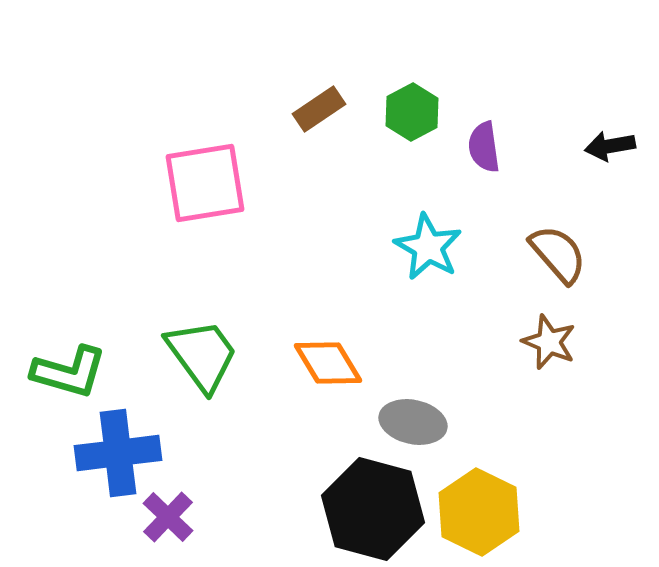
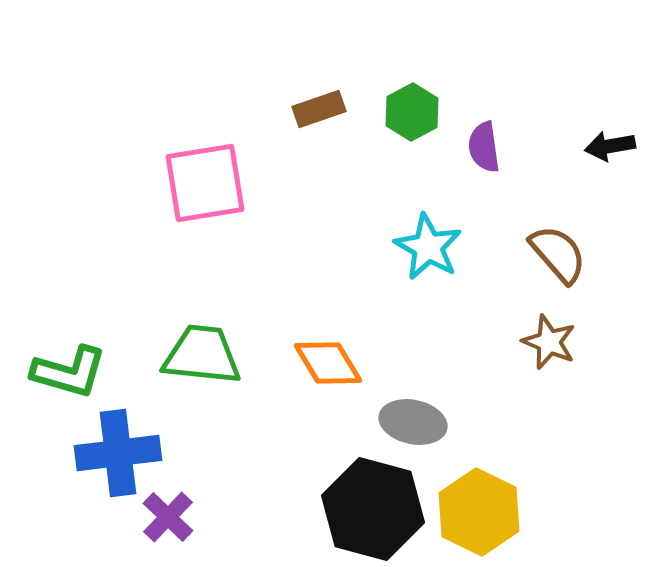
brown rectangle: rotated 15 degrees clockwise
green trapezoid: rotated 48 degrees counterclockwise
